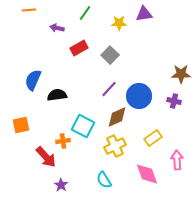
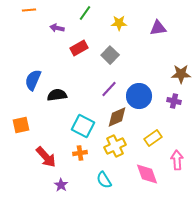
purple triangle: moved 14 px right, 14 px down
orange cross: moved 17 px right, 12 px down
